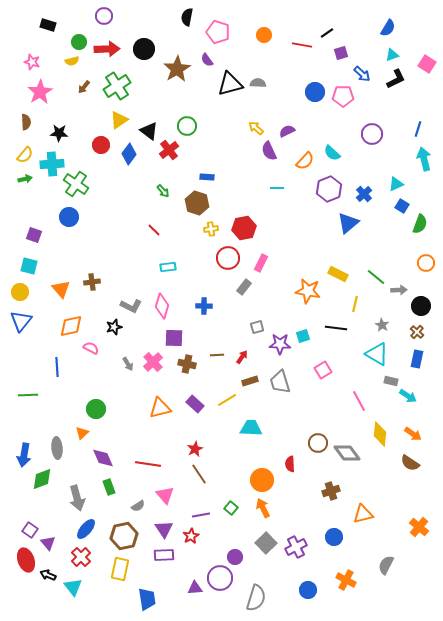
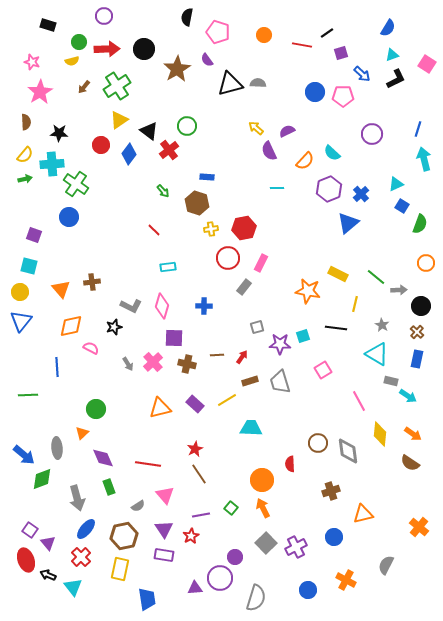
blue cross at (364, 194): moved 3 px left
gray diamond at (347, 453): moved 1 px right, 2 px up; rotated 28 degrees clockwise
blue arrow at (24, 455): rotated 60 degrees counterclockwise
purple rectangle at (164, 555): rotated 12 degrees clockwise
